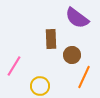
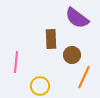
pink line: moved 2 px right, 4 px up; rotated 25 degrees counterclockwise
